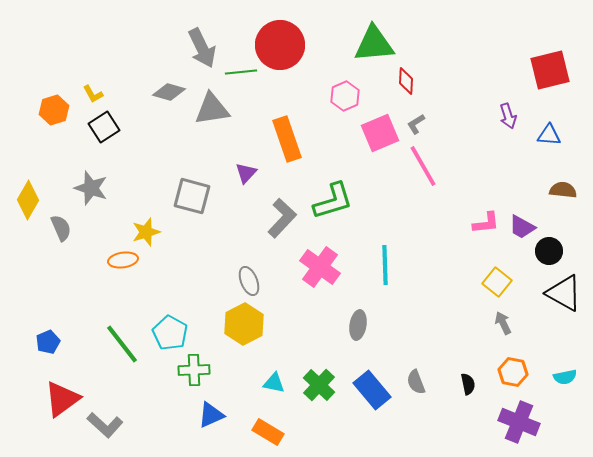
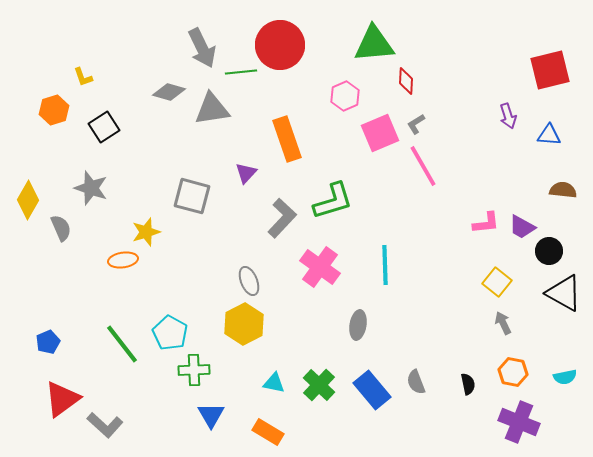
yellow L-shape at (93, 94): moved 10 px left, 17 px up; rotated 10 degrees clockwise
blue triangle at (211, 415): rotated 36 degrees counterclockwise
